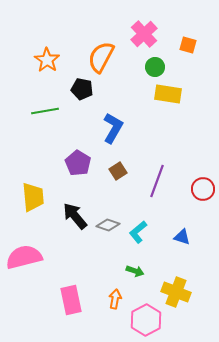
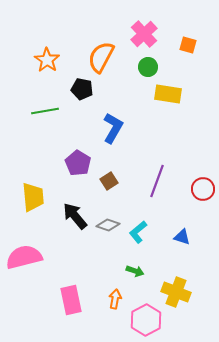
green circle: moved 7 px left
brown square: moved 9 px left, 10 px down
